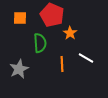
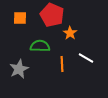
green semicircle: moved 3 px down; rotated 84 degrees counterclockwise
